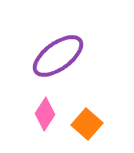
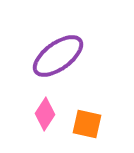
orange square: rotated 28 degrees counterclockwise
